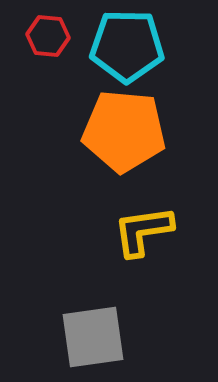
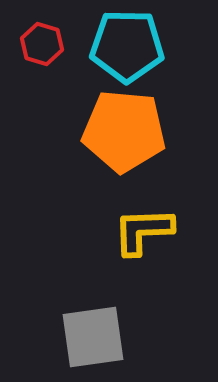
red hexagon: moved 6 px left, 8 px down; rotated 12 degrees clockwise
yellow L-shape: rotated 6 degrees clockwise
